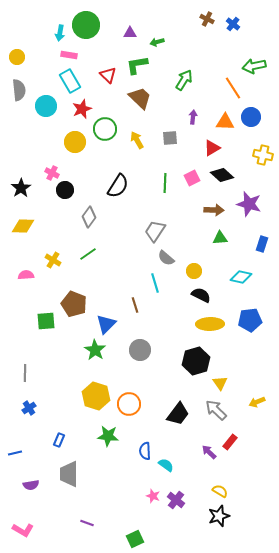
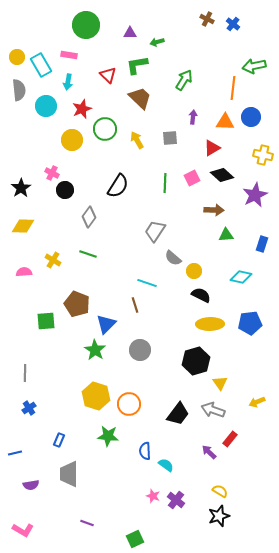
cyan arrow at (60, 33): moved 8 px right, 49 px down
cyan rectangle at (70, 81): moved 29 px left, 16 px up
orange line at (233, 88): rotated 40 degrees clockwise
yellow circle at (75, 142): moved 3 px left, 2 px up
purple star at (249, 204): moved 6 px right, 9 px up; rotated 30 degrees clockwise
green triangle at (220, 238): moved 6 px right, 3 px up
green line at (88, 254): rotated 54 degrees clockwise
gray semicircle at (166, 258): moved 7 px right
pink semicircle at (26, 275): moved 2 px left, 3 px up
cyan line at (155, 283): moved 8 px left; rotated 54 degrees counterclockwise
brown pentagon at (74, 304): moved 3 px right
blue pentagon at (250, 320): moved 3 px down
gray arrow at (216, 410): moved 3 px left; rotated 25 degrees counterclockwise
red rectangle at (230, 442): moved 3 px up
